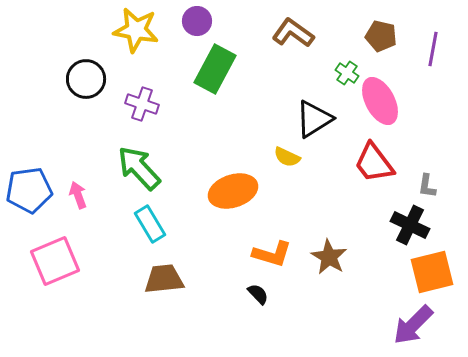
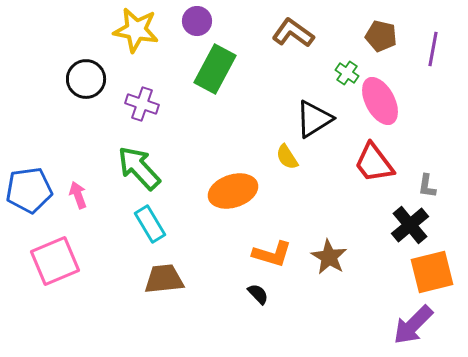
yellow semicircle: rotated 32 degrees clockwise
black cross: rotated 24 degrees clockwise
